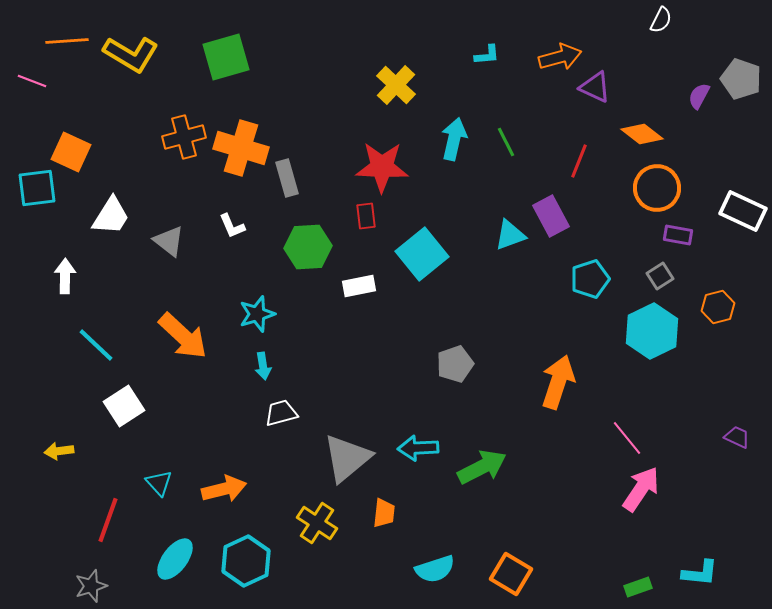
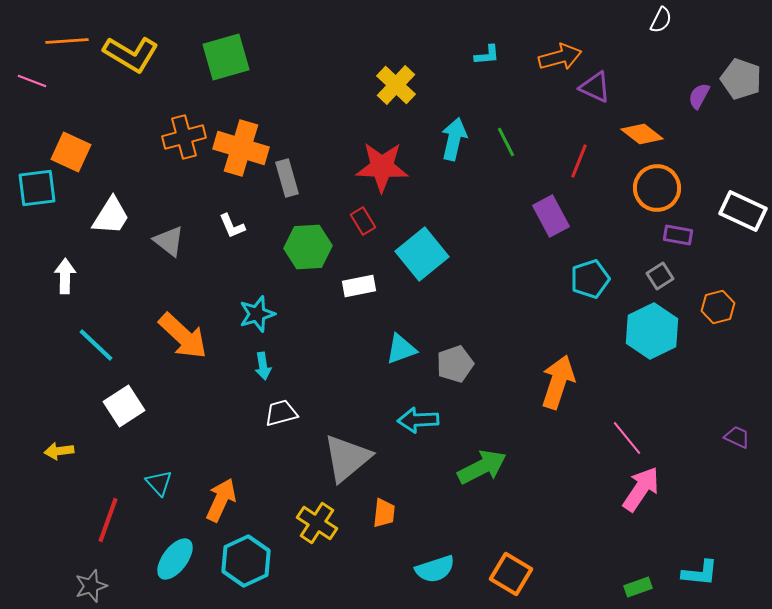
red rectangle at (366, 216): moved 3 px left, 5 px down; rotated 24 degrees counterclockwise
cyan triangle at (510, 235): moved 109 px left, 114 px down
cyan arrow at (418, 448): moved 28 px up
orange arrow at (224, 489): moved 3 px left, 11 px down; rotated 51 degrees counterclockwise
